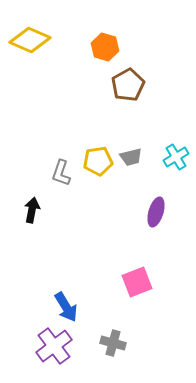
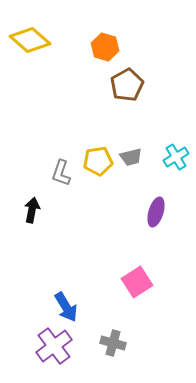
yellow diamond: rotated 18 degrees clockwise
brown pentagon: moved 1 px left
pink square: rotated 12 degrees counterclockwise
